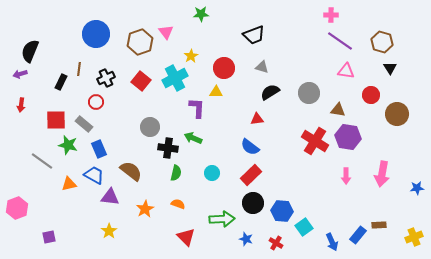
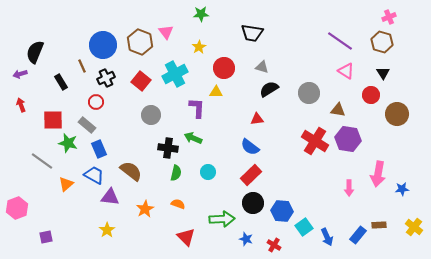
pink cross at (331, 15): moved 58 px right, 2 px down; rotated 24 degrees counterclockwise
blue circle at (96, 34): moved 7 px right, 11 px down
black trapezoid at (254, 35): moved 2 px left, 2 px up; rotated 30 degrees clockwise
brown hexagon at (140, 42): rotated 20 degrees counterclockwise
black semicircle at (30, 51): moved 5 px right, 1 px down
yellow star at (191, 56): moved 8 px right, 9 px up
black triangle at (390, 68): moved 7 px left, 5 px down
brown line at (79, 69): moved 3 px right, 3 px up; rotated 32 degrees counterclockwise
pink triangle at (346, 71): rotated 24 degrees clockwise
cyan cross at (175, 78): moved 4 px up
black rectangle at (61, 82): rotated 56 degrees counterclockwise
black semicircle at (270, 92): moved 1 px left, 3 px up
red arrow at (21, 105): rotated 152 degrees clockwise
red square at (56, 120): moved 3 px left
gray rectangle at (84, 124): moved 3 px right, 1 px down
gray circle at (150, 127): moved 1 px right, 12 px up
purple hexagon at (348, 137): moved 2 px down
green star at (68, 145): moved 2 px up
cyan circle at (212, 173): moved 4 px left, 1 px up
pink arrow at (382, 174): moved 4 px left
pink arrow at (346, 176): moved 3 px right, 12 px down
orange triangle at (69, 184): moved 3 px left; rotated 28 degrees counterclockwise
blue star at (417, 188): moved 15 px left, 1 px down
yellow star at (109, 231): moved 2 px left, 1 px up
purple square at (49, 237): moved 3 px left
yellow cross at (414, 237): moved 10 px up; rotated 30 degrees counterclockwise
blue arrow at (332, 242): moved 5 px left, 5 px up
red cross at (276, 243): moved 2 px left, 2 px down
